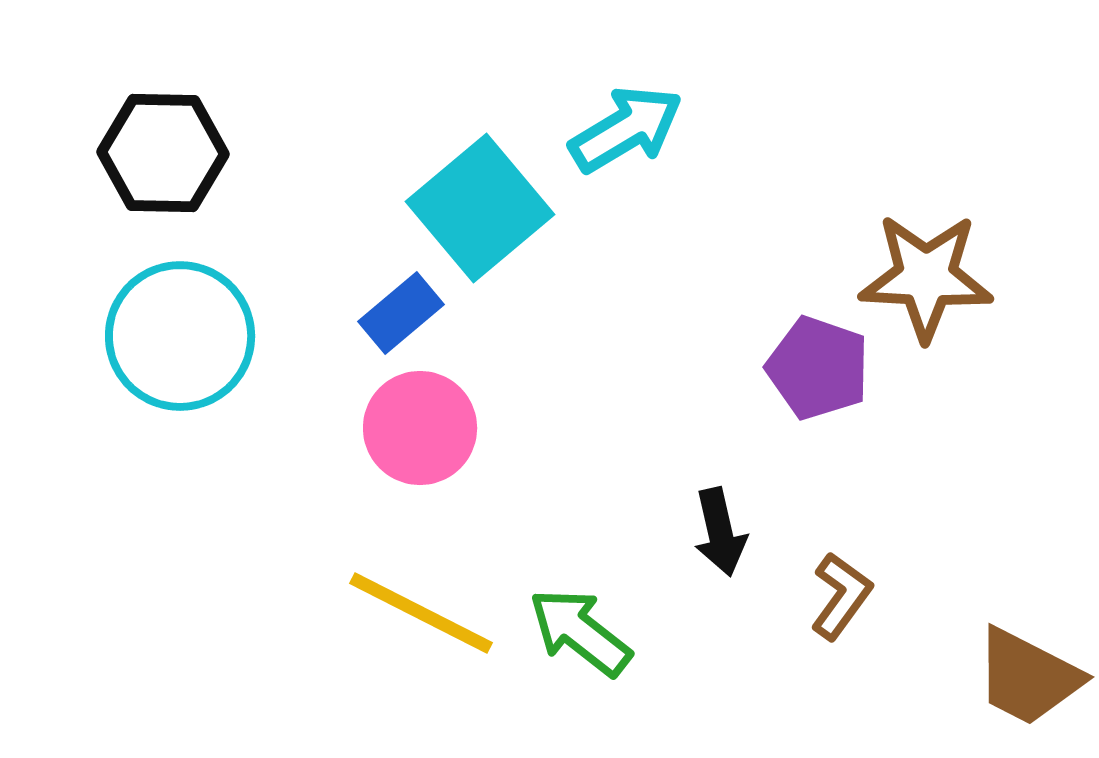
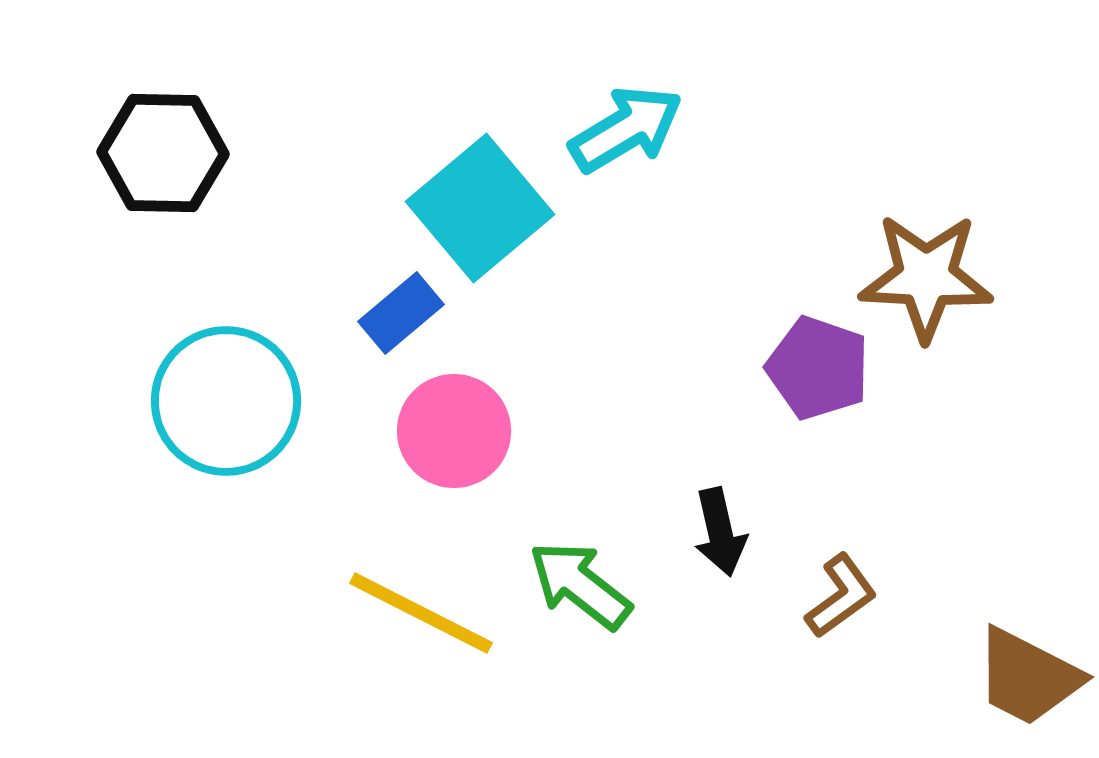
cyan circle: moved 46 px right, 65 px down
pink circle: moved 34 px right, 3 px down
brown L-shape: rotated 18 degrees clockwise
green arrow: moved 47 px up
